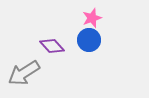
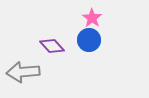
pink star: rotated 18 degrees counterclockwise
gray arrow: moved 1 px left, 1 px up; rotated 28 degrees clockwise
